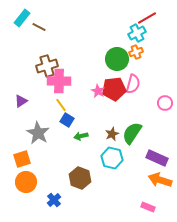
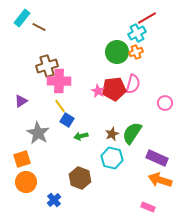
green circle: moved 7 px up
yellow line: moved 1 px left, 1 px down
